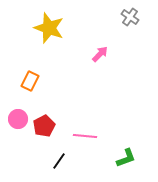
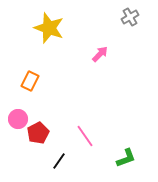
gray cross: rotated 24 degrees clockwise
red pentagon: moved 6 px left, 7 px down
pink line: rotated 50 degrees clockwise
